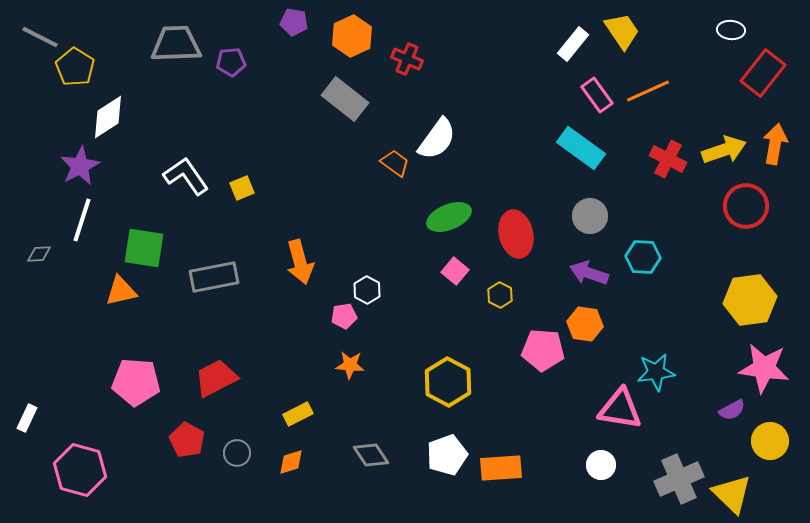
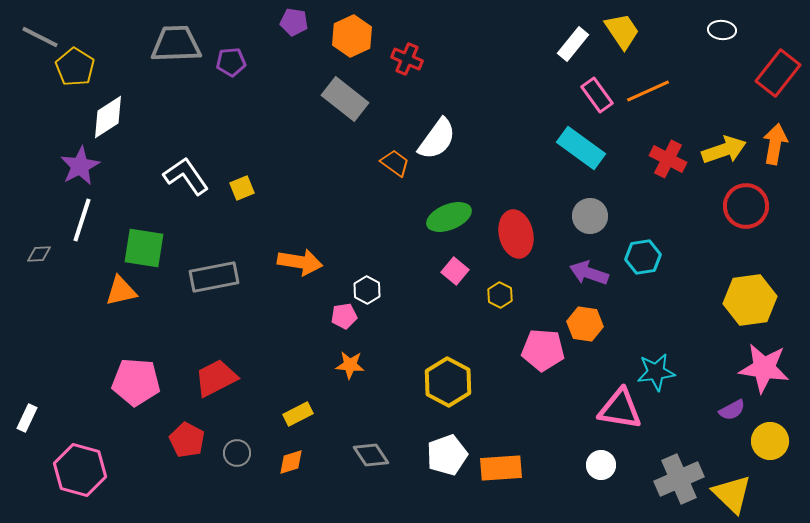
white ellipse at (731, 30): moved 9 px left
red rectangle at (763, 73): moved 15 px right
cyan hexagon at (643, 257): rotated 12 degrees counterclockwise
orange arrow at (300, 262): rotated 66 degrees counterclockwise
